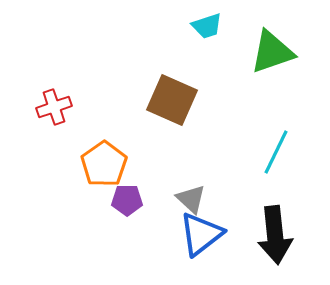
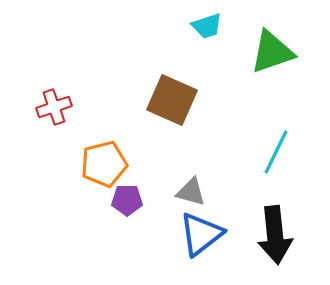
orange pentagon: rotated 21 degrees clockwise
gray triangle: moved 7 px up; rotated 28 degrees counterclockwise
